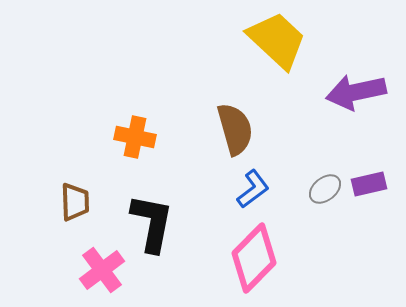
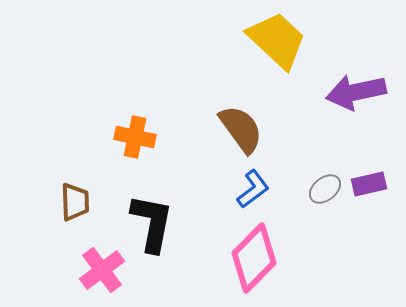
brown semicircle: moved 6 px right; rotated 20 degrees counterclockwise
